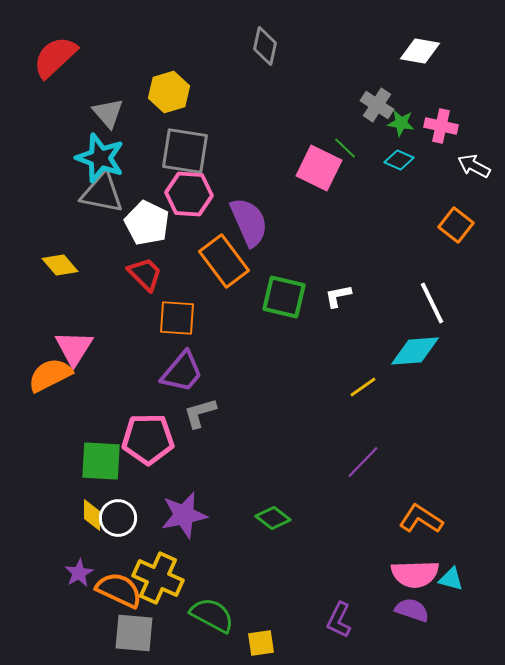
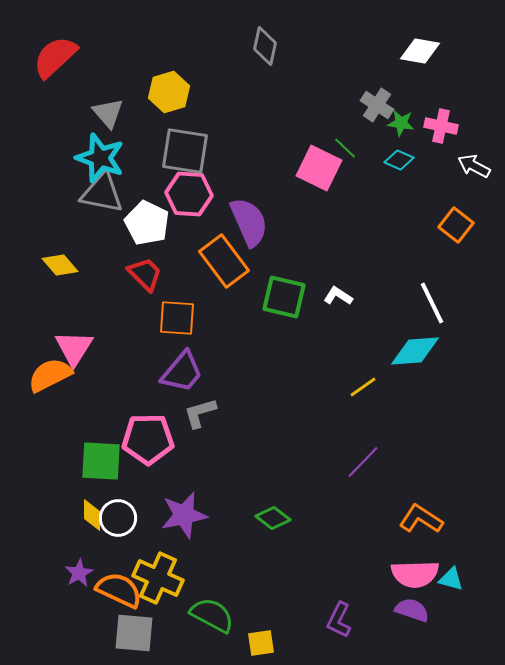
white L-shape at (338, 296): rotated 44 degrees clockwise
